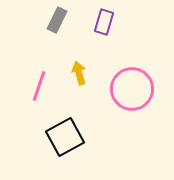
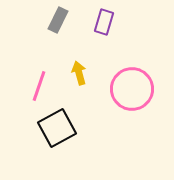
gray rectangle: moved 1 px right
black square: moved 8 px left, 9 px up
